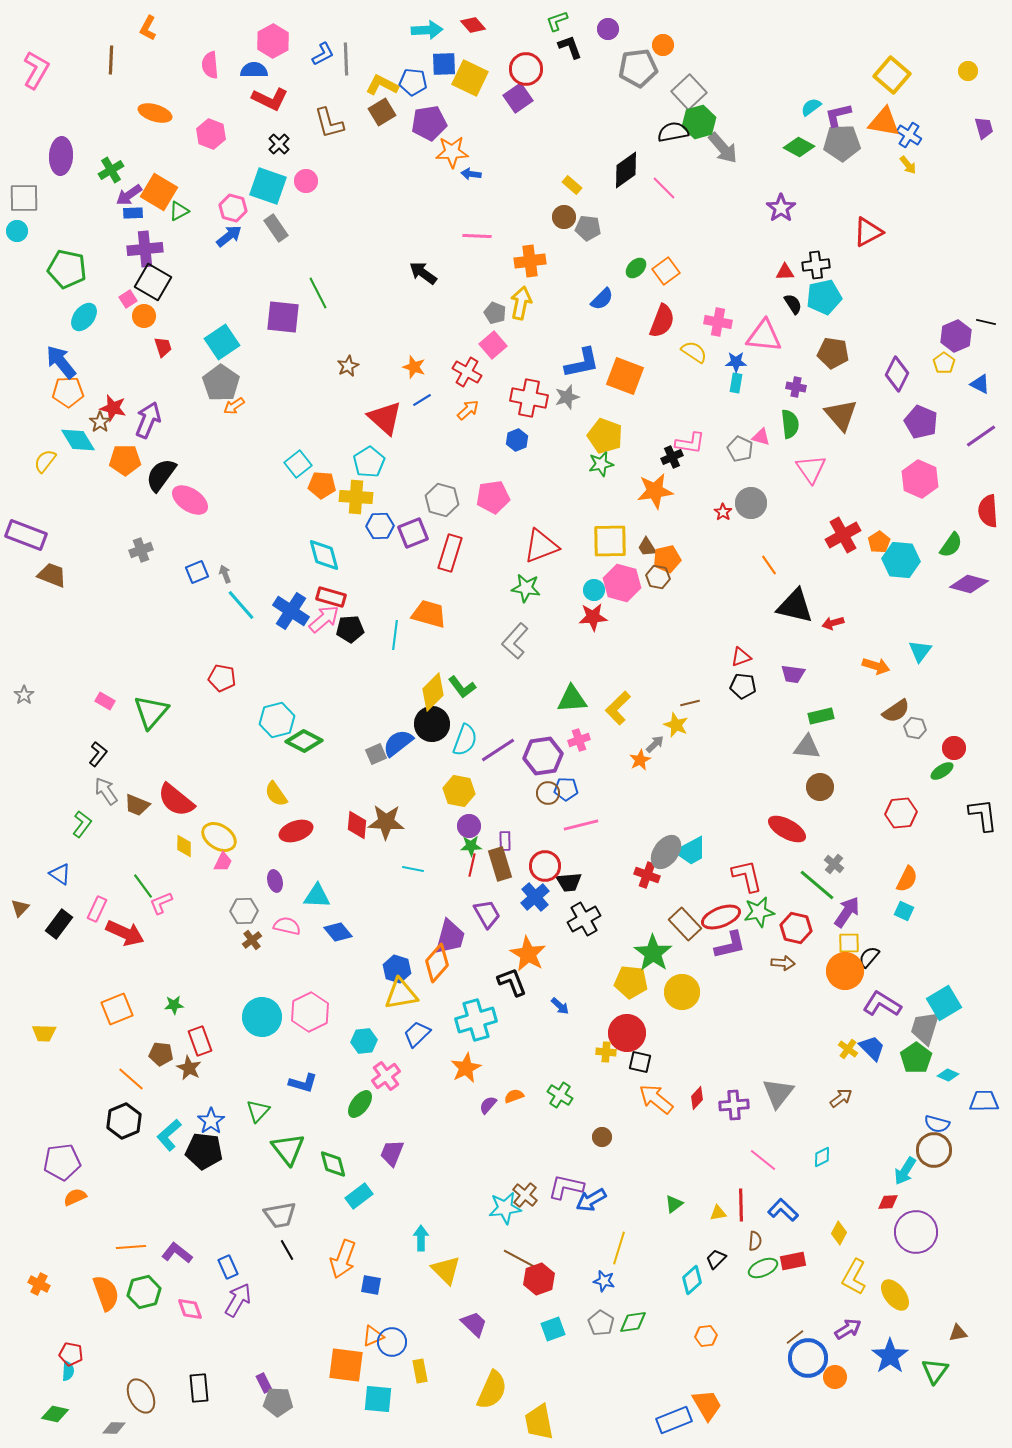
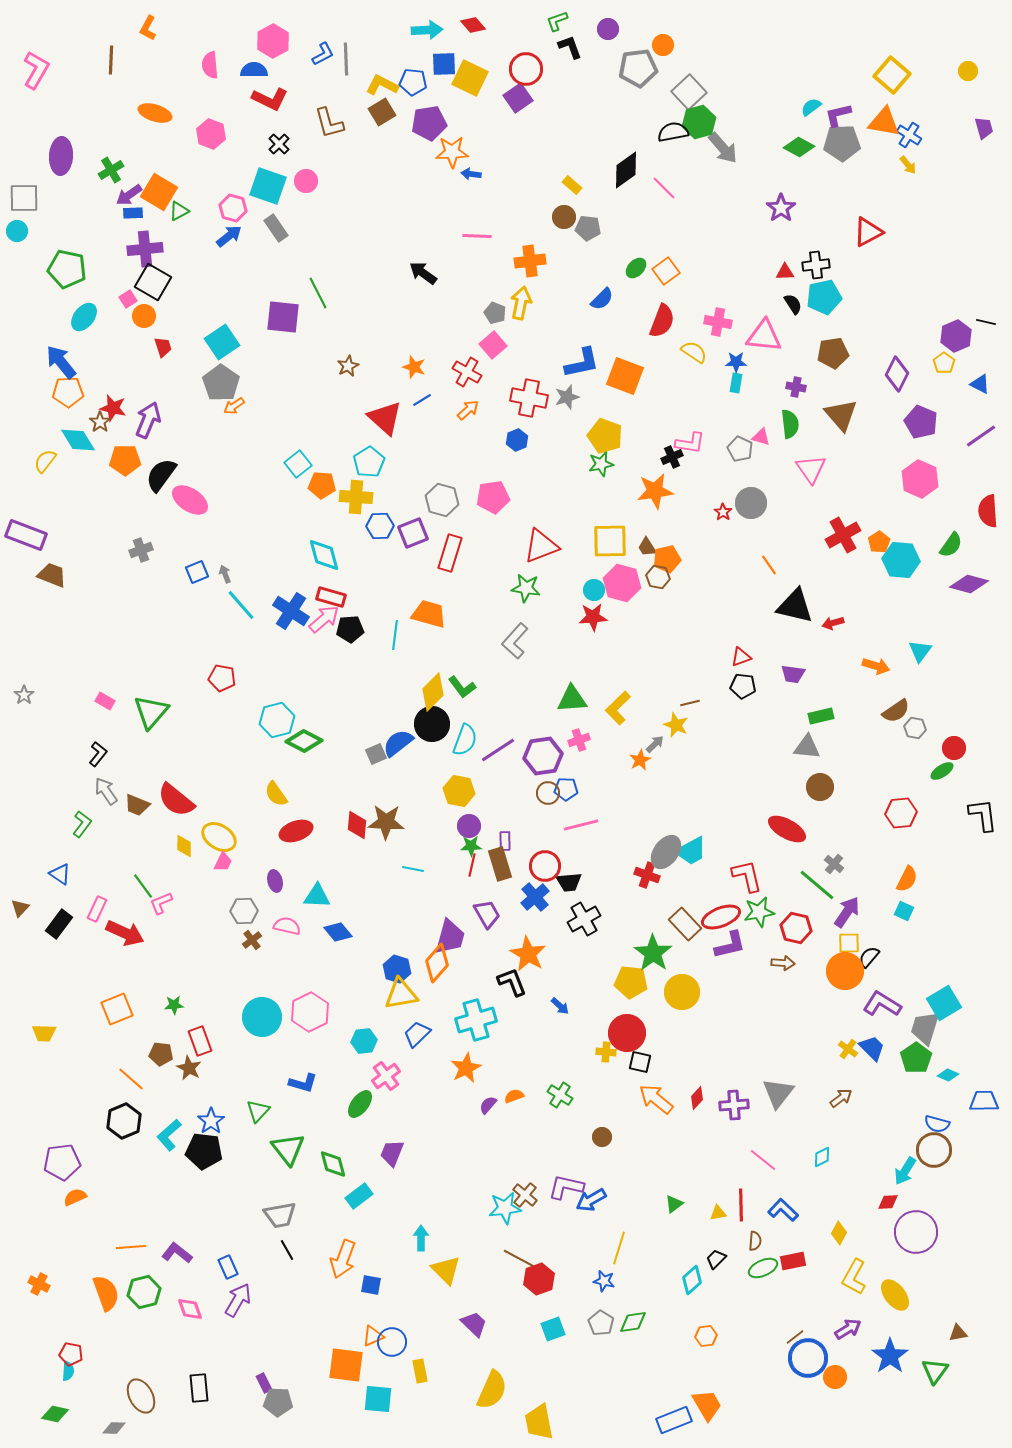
brown pentagon at (833, 353): rotated 16 degrees counterclockwise
